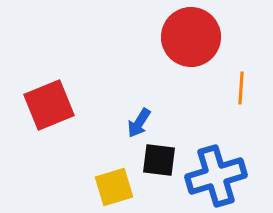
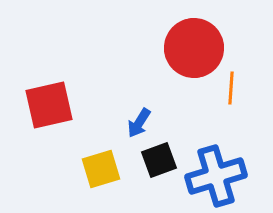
red circle: moved 3 px right, 11 px down
orange line: moved 10 px left
red square: rotated 9 degrees clockwise
black square: rotated 27 degrees counterclockwise
yellow square: moved 13 px left, 18 px up
